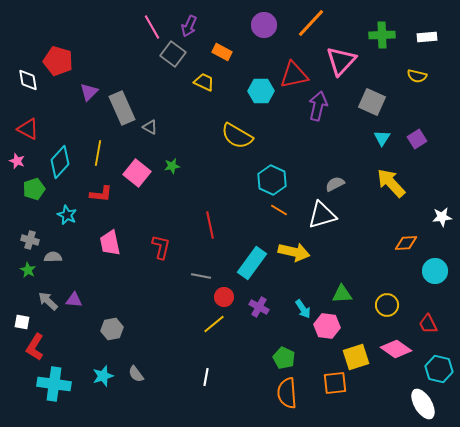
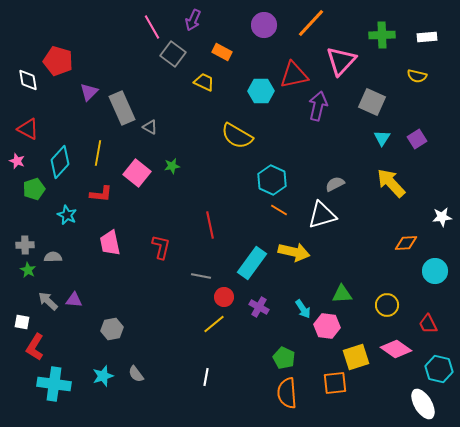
purple arrow at (189, 26): moved 4 px right, 6 px up
gray cross at (30, 240): moved 5 px left, 5 px down; rotated 18 degrees counterclockwise
